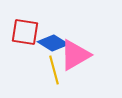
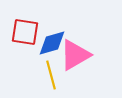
blue diamond: moved 1 px left; rotated 48 degrees counterclockwise
yellow line: moved 3 px left, 5 px down
